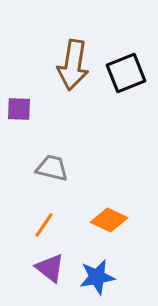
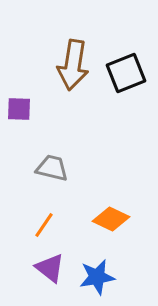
orange diamond: moved 2 px right, 1 px up
